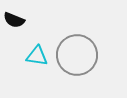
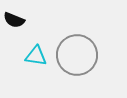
cyan triangle: moved 1 px left
